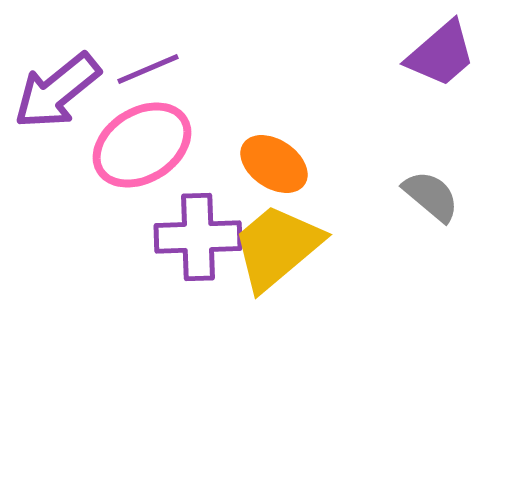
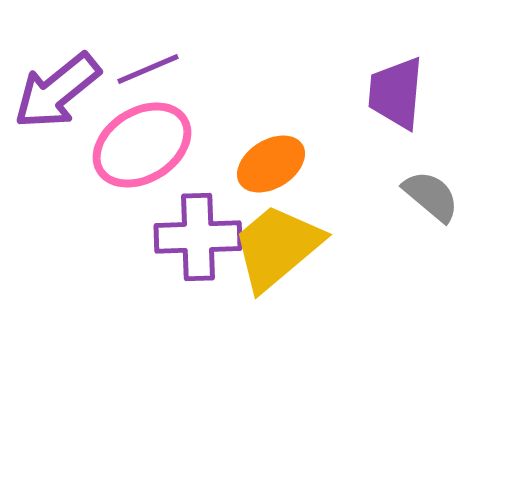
purple trapezoid: moved 45 px left, 39 px down; rotated 136 degrees clockwise
orange ellipse: moved 3 px left; rotated 66 degrees counterclockwise
